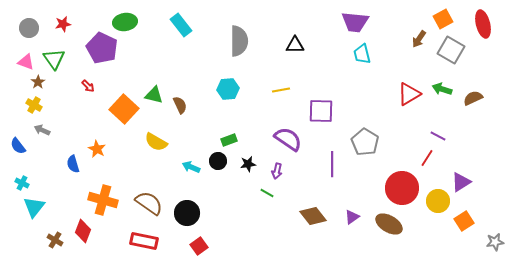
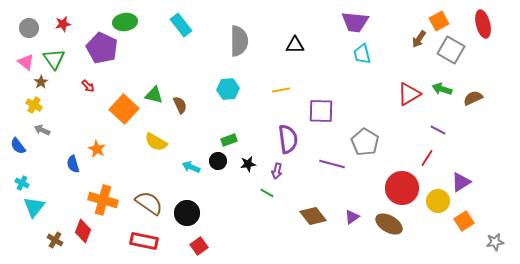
orange square at (443, 19): moved 4 px left, 2 px down
pink triangle at (26, 62): rotated 18 degrees clockwise
brown star at (38, 82): moved 3 px right
purple line at (438, 136): moved 6 px up
purple semicircle at (288, 139): rotated 48 degrees clockwise
purple line at (332, 164): rotated 75 degrees counterclockwise
